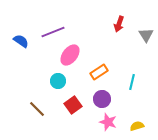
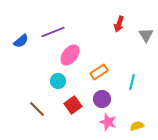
blue semicircle: rotated 105 degrees clockwise
